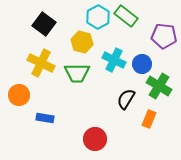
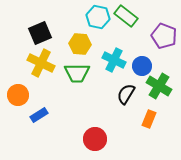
cyan hexagon: rotated 20 degrees counterclockwise
black square: moved 4 px left, 9 px down; rotated 30 degrees clockwise
purple pentagon: rotated 15 degrees clockwise
yellow hexagon: moved 2 px left, 2 px down; rotated 10 degrees counterclockwise
blue circle: moved 2 px down
orange circle: moved 1 px left
black semicircle: moved 5 px up
blue rectangle: moved 6 px left, 3 px up; rotated 42 degrees counterclockwise
